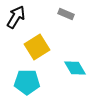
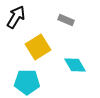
gray rectangle: moved 6 px down
yellow square: moved 1 px right
cyan diamond: moved 3 px up
